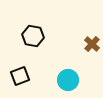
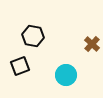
black square: moved 10 px up
cyan circle: moved 2 px left, 5 px up
